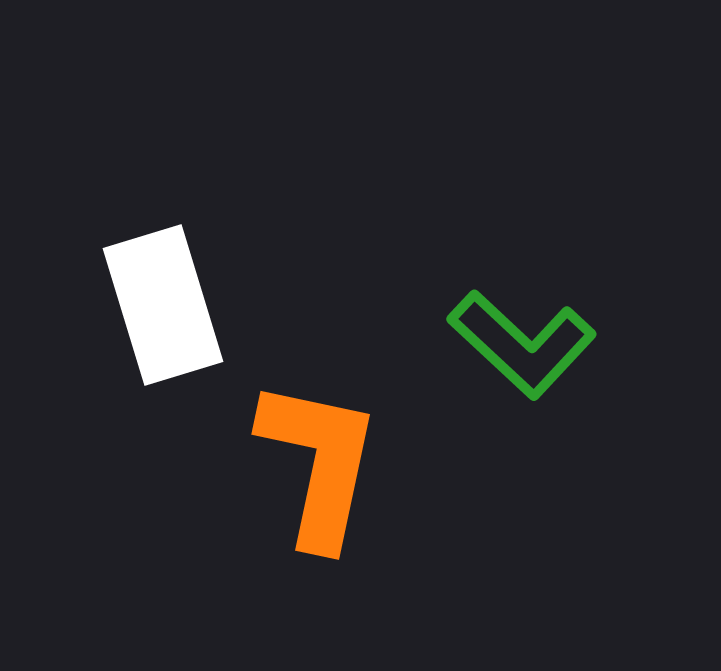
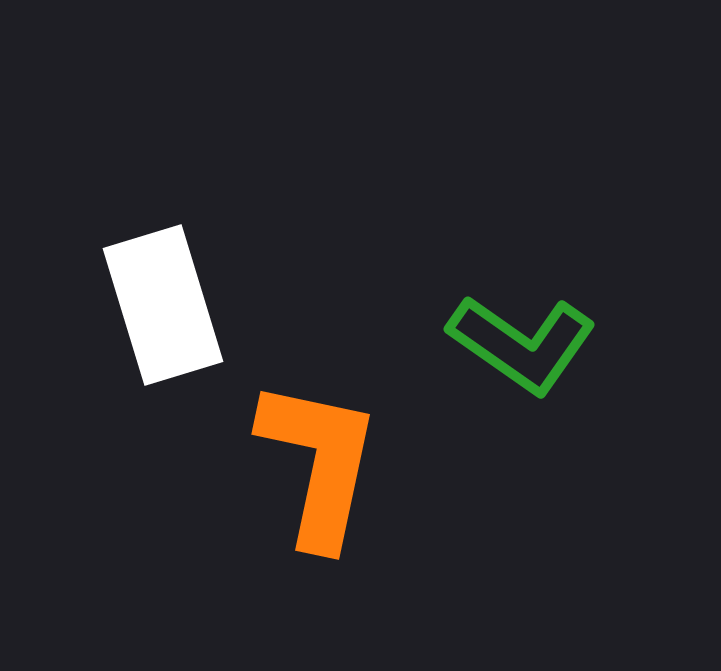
green L-shape: rotated 8 degrees counterclockwise
